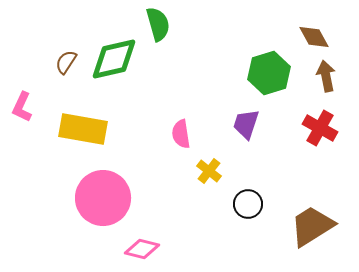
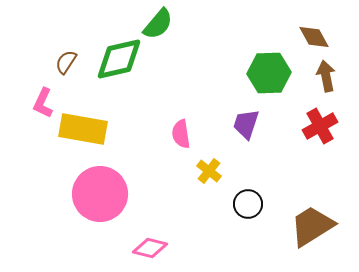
green semicircle: rotated 56 degrees clockwise
green diamond: moved 5 px right
green hexagon: rotated 15 degrees clockwise
pink L-shape: moved 21 px right, 4 px up
red cross: moved 2 px up; rotated 32 degrees clockwise
pink circle: moved 3 px left, 4 px up
pink diamond: moved 8 px right, 1 px up
